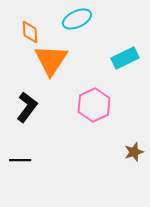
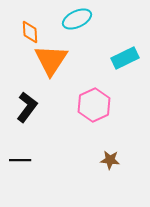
brown star: moved 24 px left, 8 px down; rotated 24 degrees clockwise
